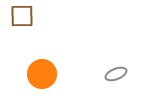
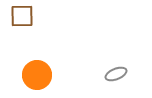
orange circle: moved 5 px left, 1 px down
